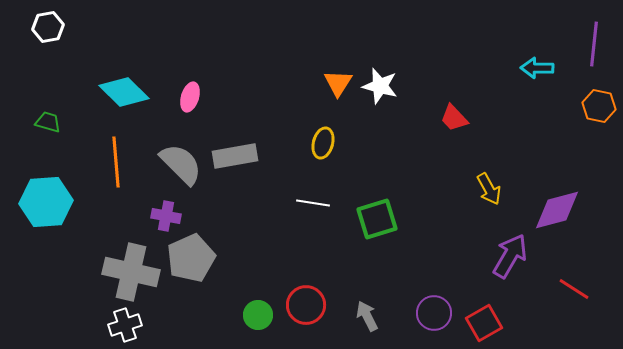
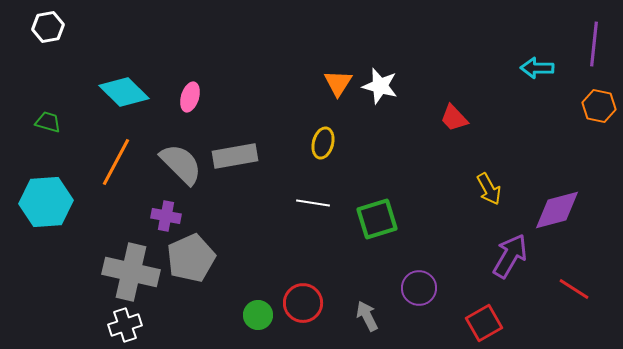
orange line: rotated 33 degrees clockwise
red circle: moved 3 px left, 2 px up
purple circle: moved 15 px left, 25 px up
